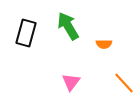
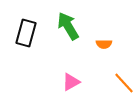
pink triangle: rotated 24 degrees clockwise
